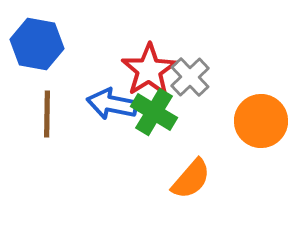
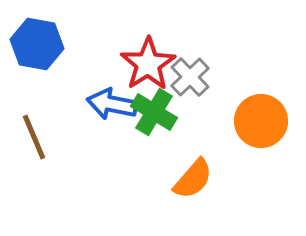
red star: moved 1 px left, 6 px up
brown line: moved 13 px left, 23 px down; rotated 24 degrees counterclockwise
orange semicircle: moved 2 px right
